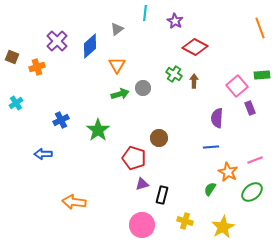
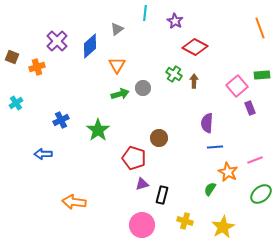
purple semicircle: moved 10 px left, 5 px down
blue line: moved 4 px right
green ellipse: moved 9 px right, 2 px down
